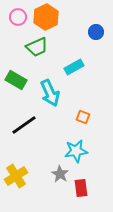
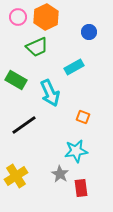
blue circle: moved 7 px left
